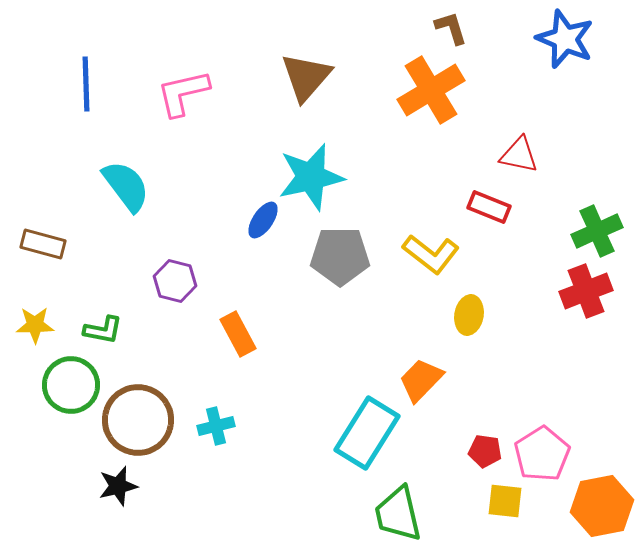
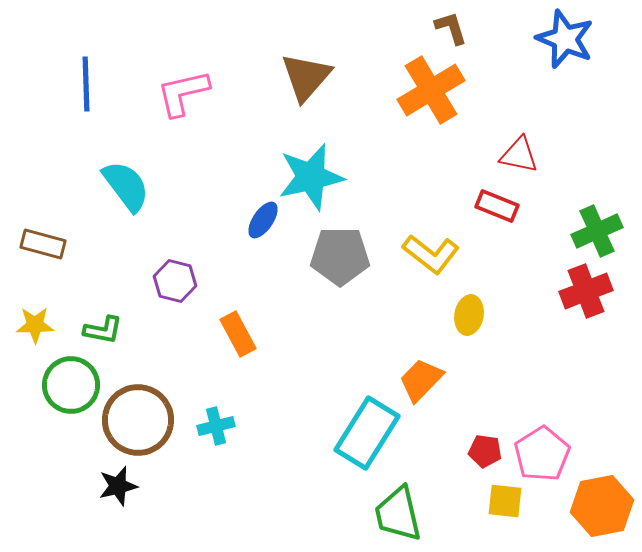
red rectangle: moved 8 px right, 1 px up
